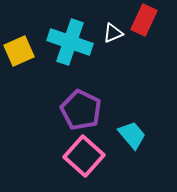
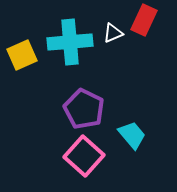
cyan cross: rotated 24 degrees counterclockwise
yellow square: moved 3 px right, 4 px down
purple pentagon: moved 3 px right, 1 px up
